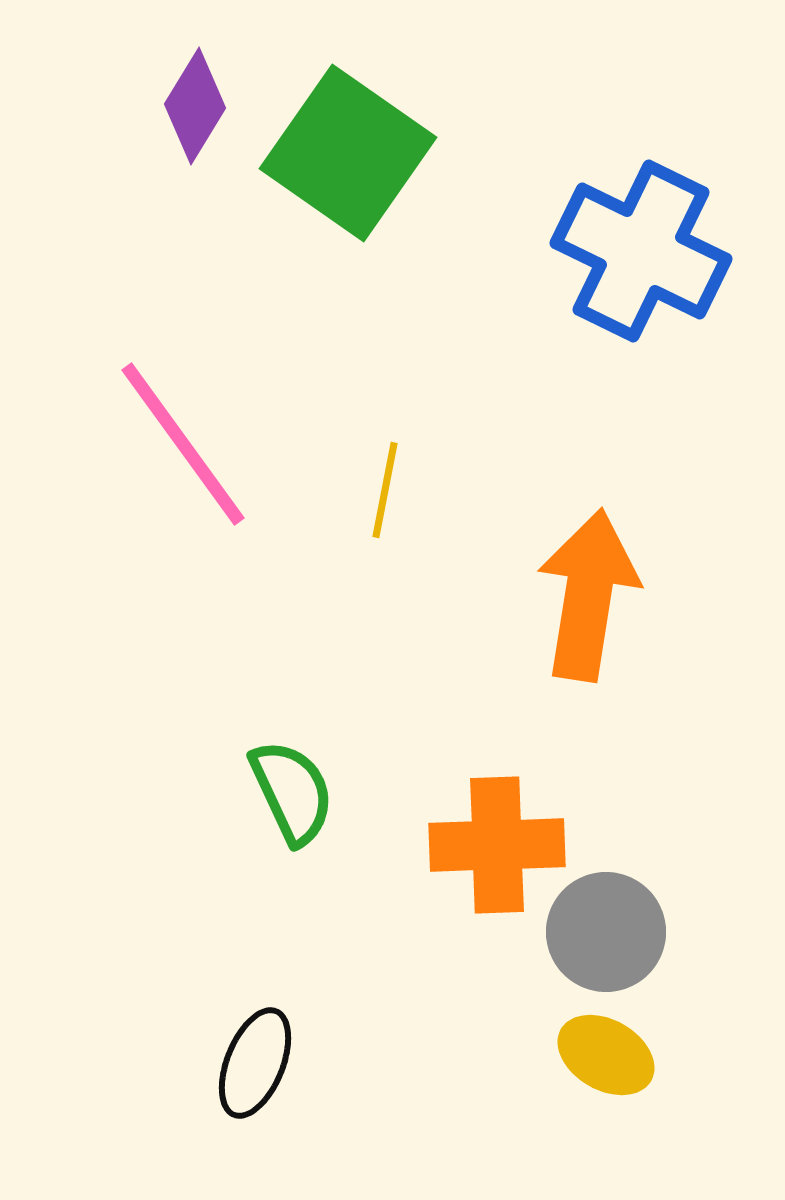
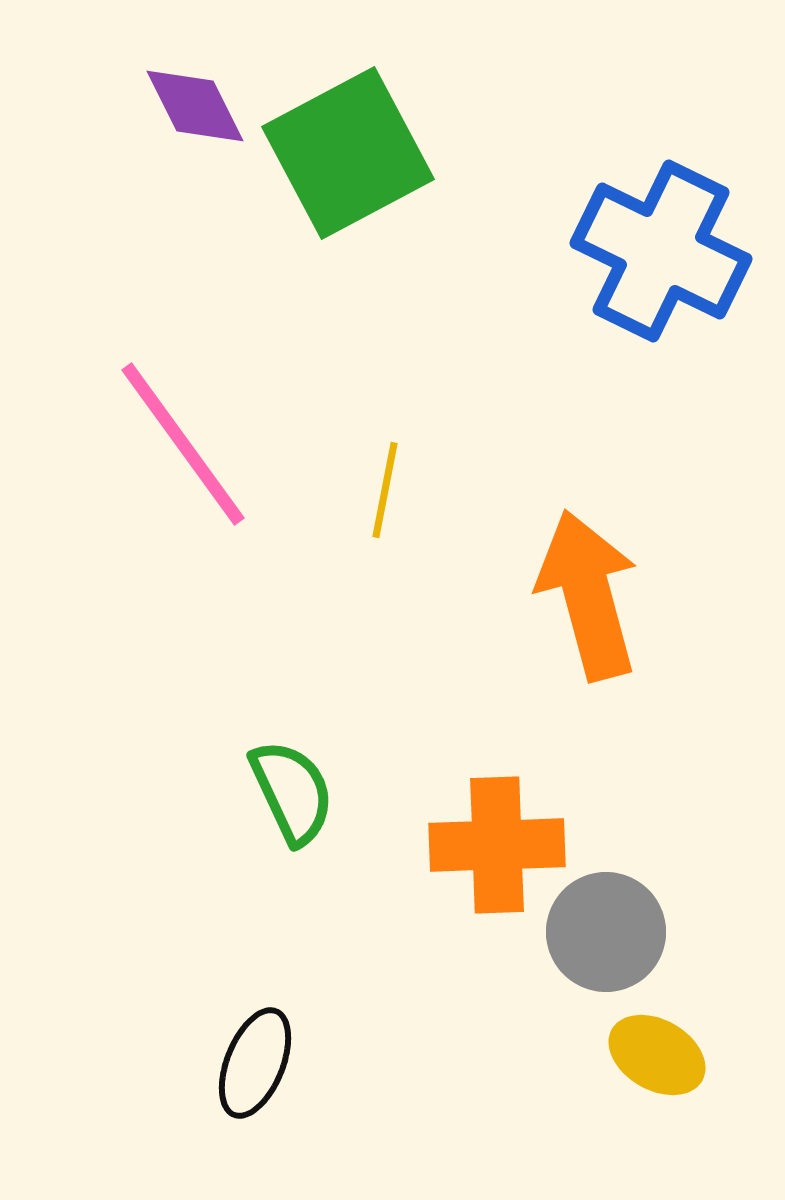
purple diamond: rotated 58 degrees counterclockwise
green square: rotated 27 degrees clockwise
blue cross: moved 20 px right
orange arrow: rotated 24 degrees counterclockwise
yellow ellipse: moved 51 px right
